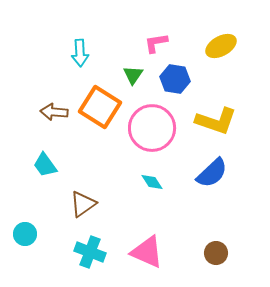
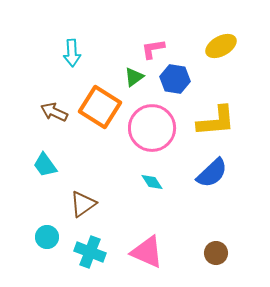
pink L-shape: moved 3 px left, 6 px down
cyan arrow: moved 8 px left
green triangle: moved 1 px right, 2 px down; rotated 20 degrees clockwise
brown arrow: rotated 20 degrees clockwise
yellow L-shape: rotated 24 degrees counterclockwise
cyan circle: moved 22 px right, 3 px down
